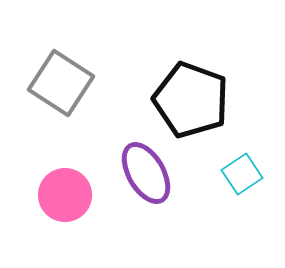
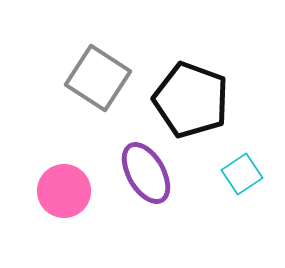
gray square: moved 37 px right, 5 px up
pink circle: moved 1 px left, 4 px up
